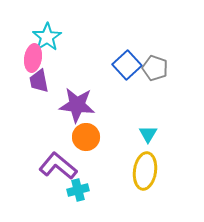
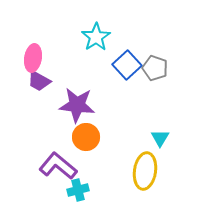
cyan star: moved 49 px right
purple trapezoid: rotated 50 degrees counterclockwise
cyan triangle: moved 12 px right, 4 px down
